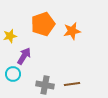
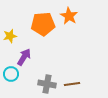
orange pentagon: rotated 15 degrees clockwise
orange star: moved 3 px left, 15 px up; rotated 30 degrees counterclockwise
purple arrow: moved 1 px down
cyan circle: moved 2 px left
gray cross: moved 2 px right, 1 px up
